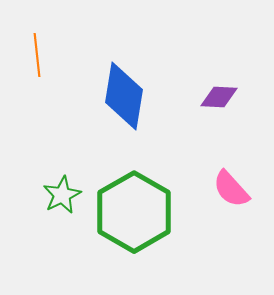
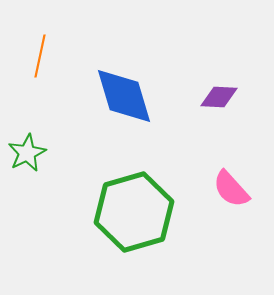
orange line: moved 3 px right, 1 px down; rotated 18 degrees clockwise
blue diamond: rotated 26 degrees counterclockwise
green star: moved 35 px left, 42 px up
green hexagon: rotated 14 degrees clockwise
